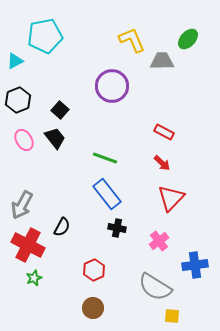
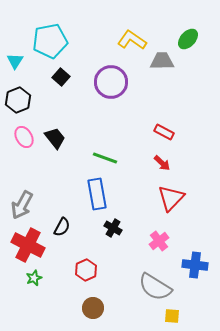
cyan pentagon: moved 5 px right, 5 px down
yellow L-shape: rotated 32 degrees counterclockwise
cyan triangle: rotated 30 degrees counterclockwise
purple circle: moved 1 px left, 4 px up
black square: moved 1 px right, 33 px up
pink ellipse: moved 3 px up
blue rectangle: moved 10 px left; rotated 28 degrees clockwise
black cross: moved 4 px left; rotated 18 degrees clockwise
blue cross: rotated 15 degrees clockwise
red hexagon: moved 8 px left
